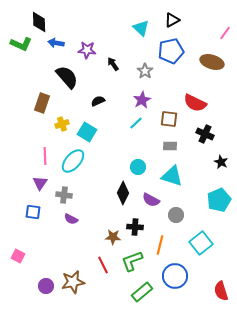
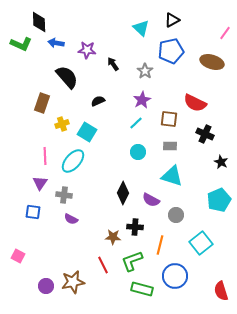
cyan circle at (138, 167): moved 15 px up
green rectangle at (142, 292): moved 3 px up; rotated 55 degrees clockwise
